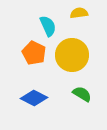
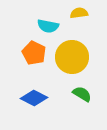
cyan semicircle: rotated 125 degrees clockwise
yellow circle: moved 2 px down
